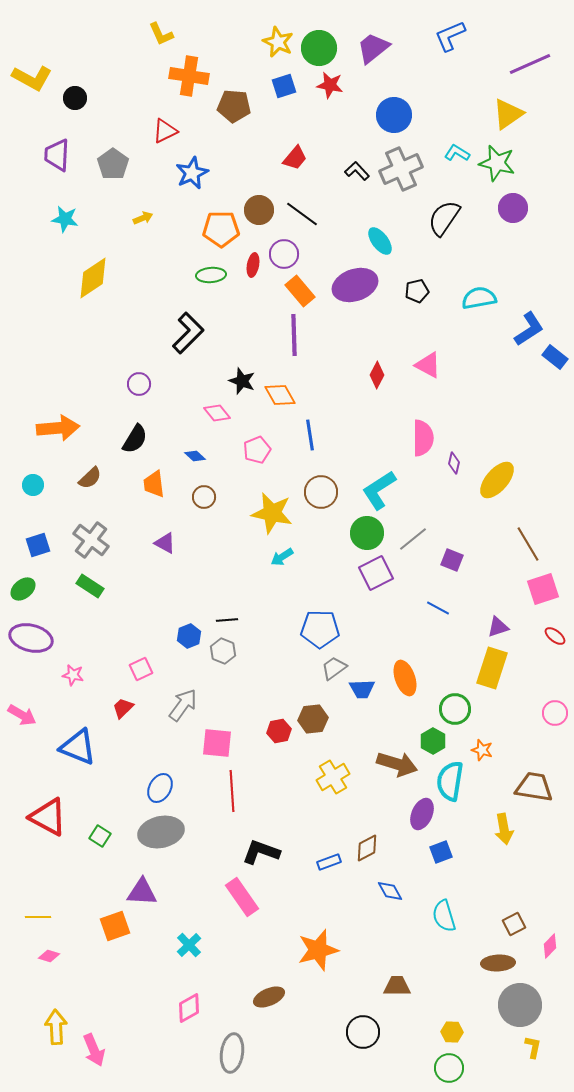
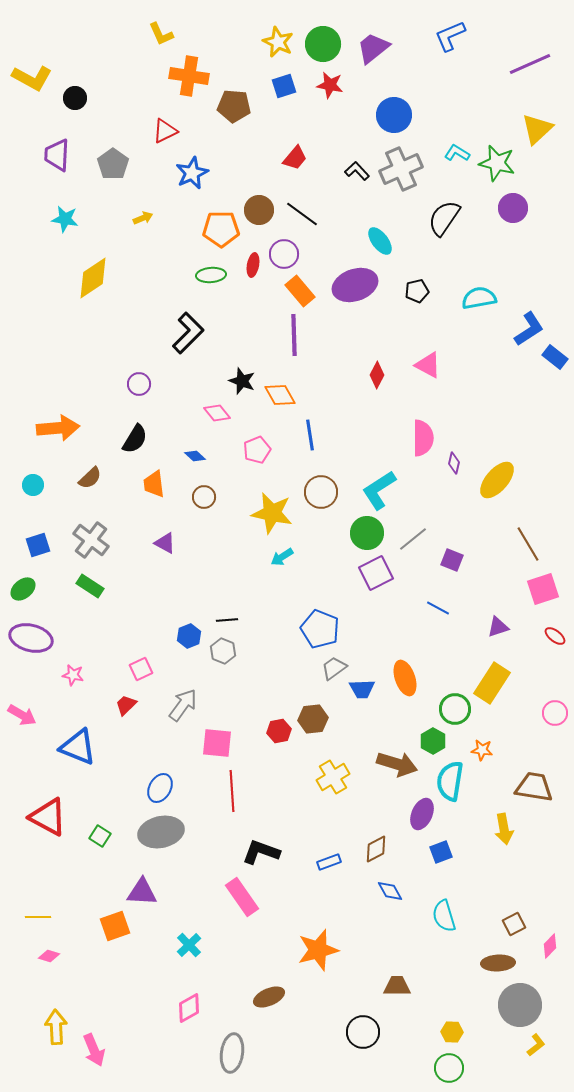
green circle at (319, 48): moved 4 px right, 4 px up
yellow triangle at (508, 114): moved 29 px right, 15 px down; rotated 8 degrees counterclockwise
blue pentagon at (320, 629): rotated 21 degrees clockwise
yellow rectangle at (492, 668): moved 15 px down; rotated 15 degrees clockwise
red trapezoid at (123, 708): moved 3 px right, 3 px up
orange star at (482, 750): rotated 10 degrees counterclockwise
brown diamond at (367, 848): moved 9 px right, 1 px down
yellow L-shape at (533, 1047): moved 3 px right, 2 px up; rotated 40 degrees clockwise
